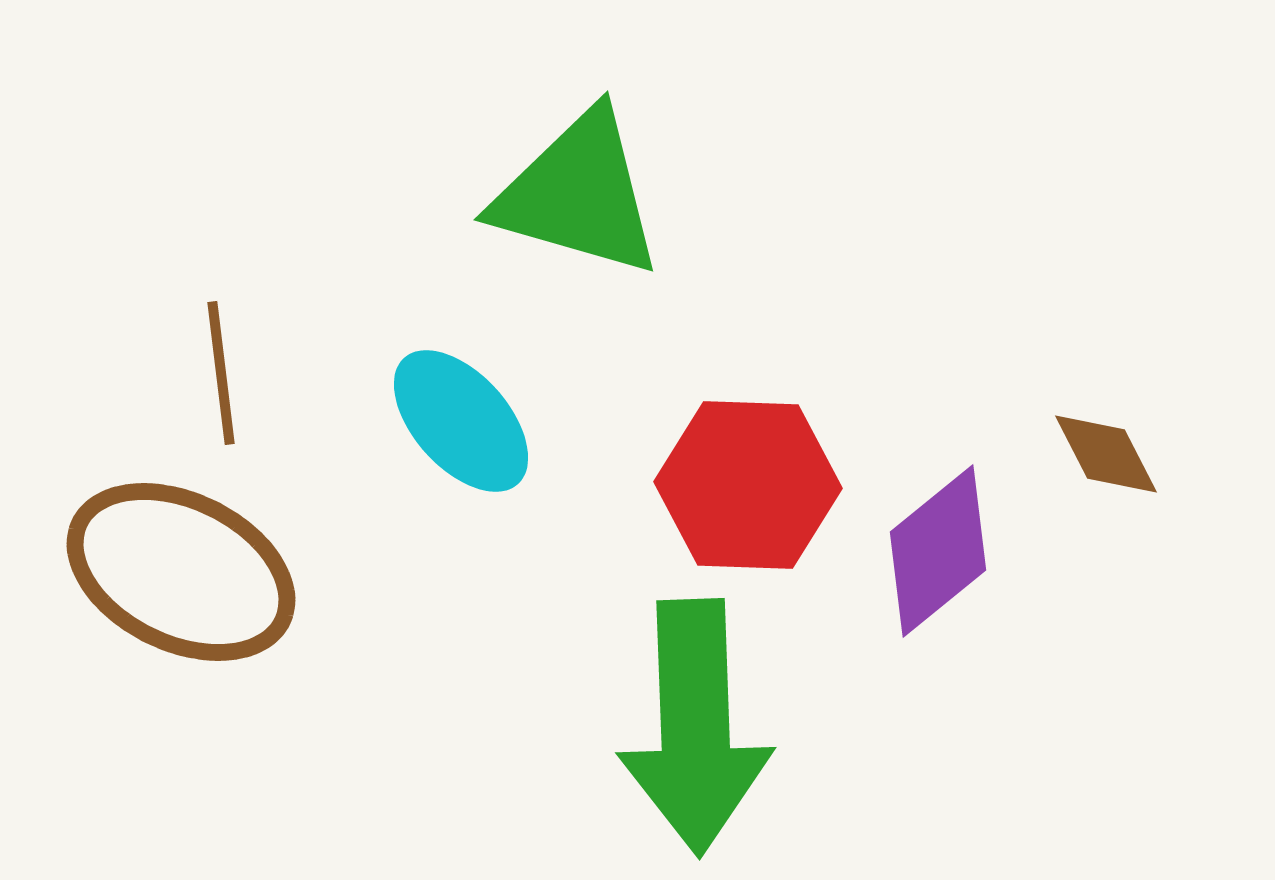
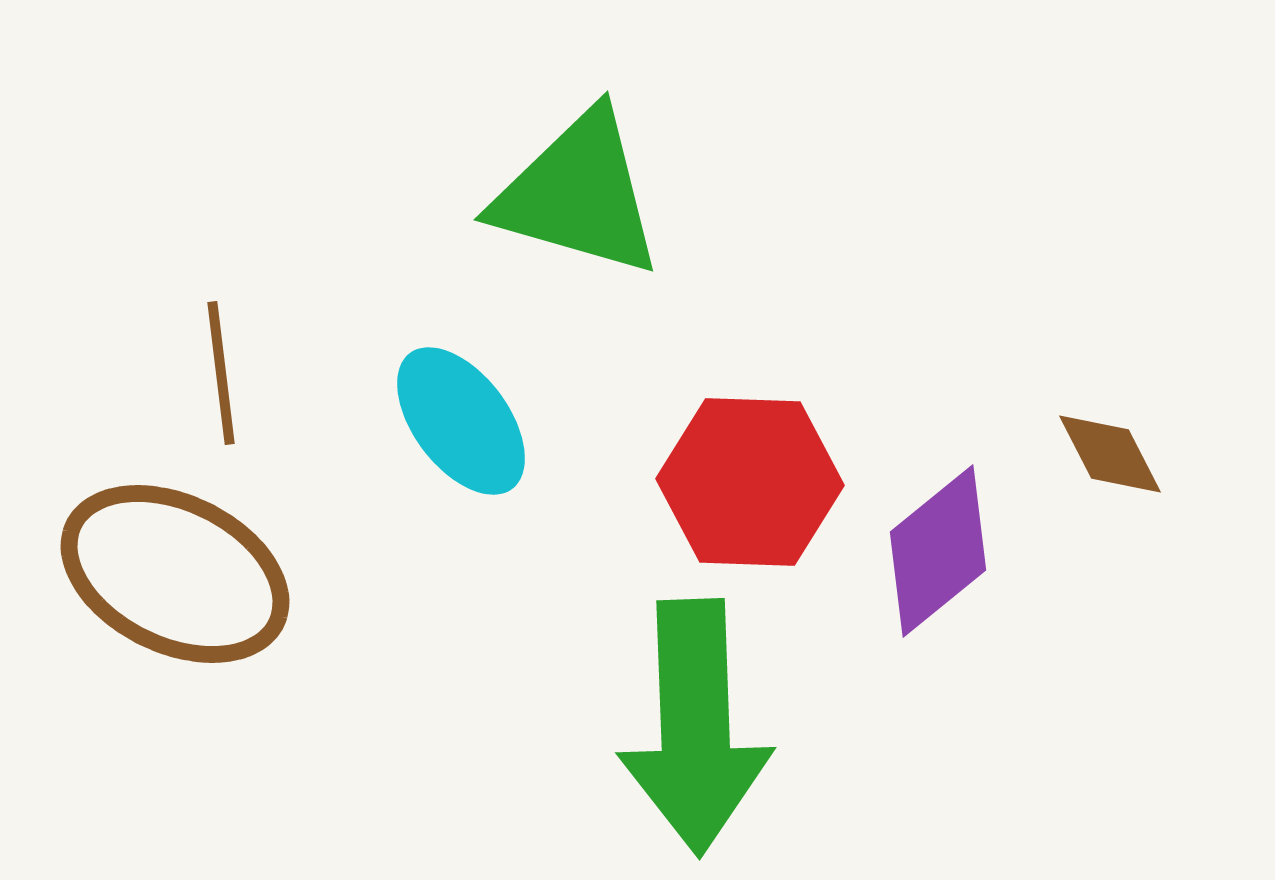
cyan ellipse: rotated 5 degrees clockwise
brown diamond: moved 4 px right
red hexagon: moved 2 px right, 3 px up
brown ellipse: moved 6 px left, 2 px down
